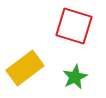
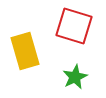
yellow rectangle: moved 17 px up; rotated 69 degrees counterclockwise
